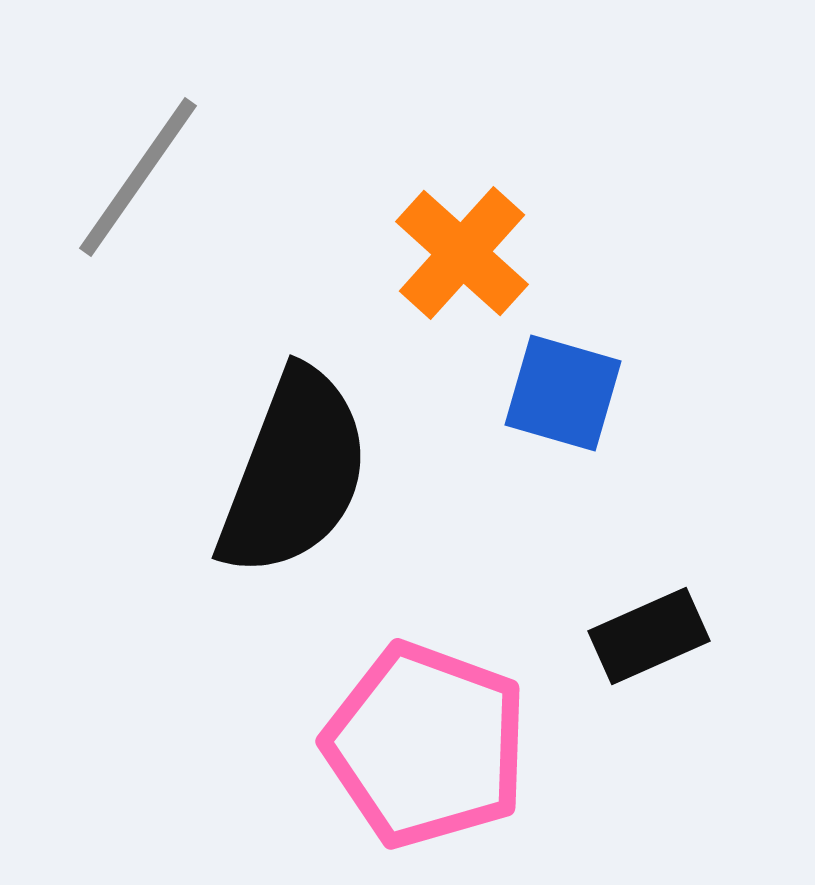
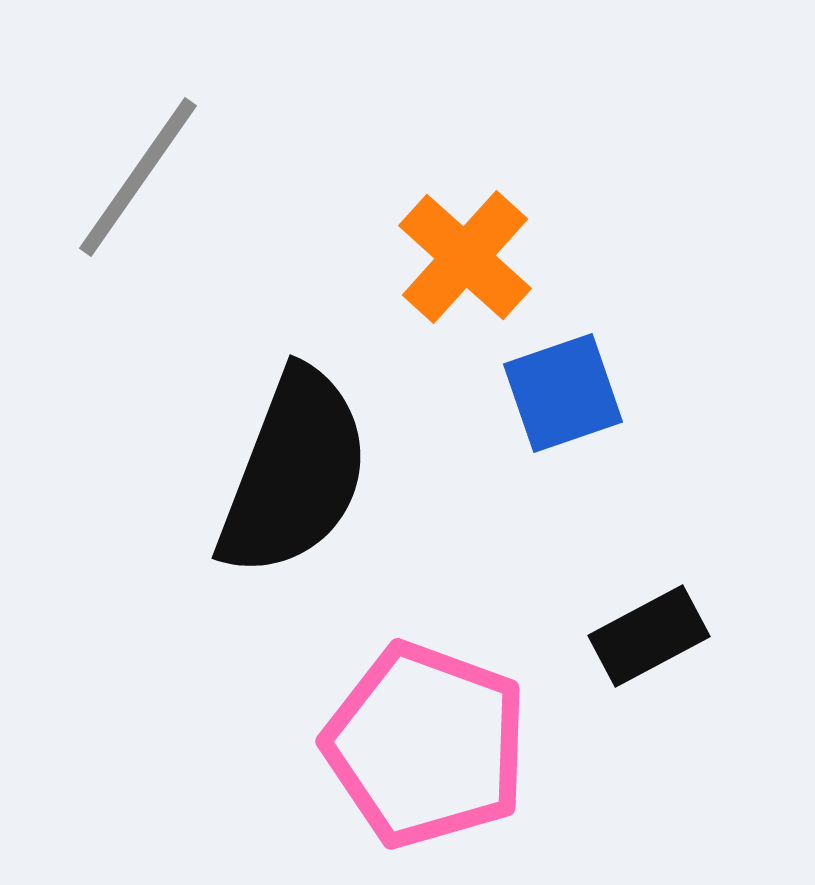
orange cross: moved 3 px right, 4 px down
blue square: rotated 35 degrees counterclockwise
black rectangle: rotated 4 degrees counterclockwise
